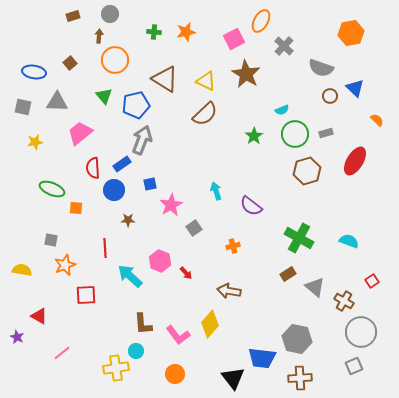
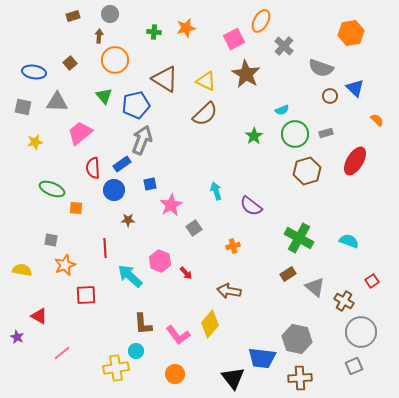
orange star at (186, 32): moved 4 px up
